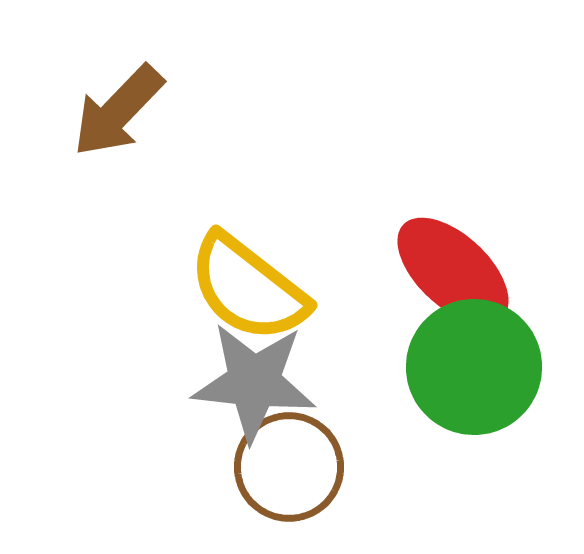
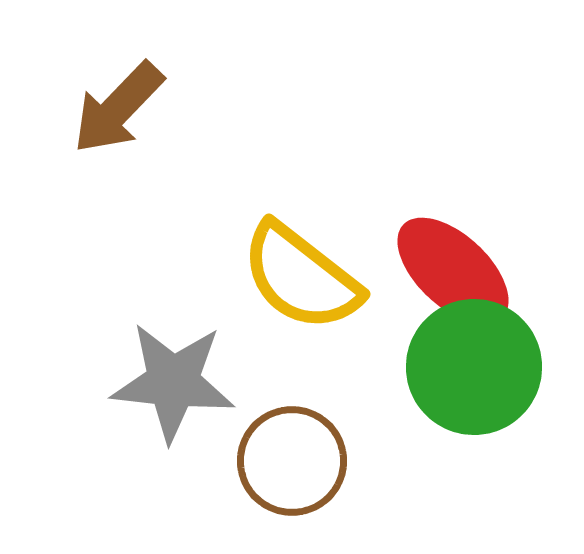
brown arrow: moved 3 px up
yellow semicircle: moved 53 px right, 11 px up
gray star: moved 81 px left
brown circle: moved 3 px right, 6 px up
